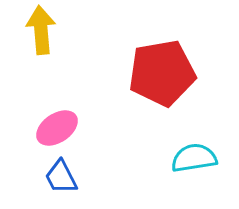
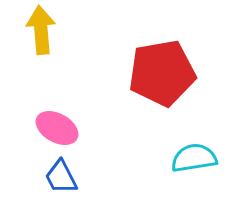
pink ellipse: rotated 63 degrees clockwise
